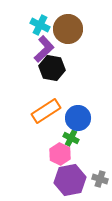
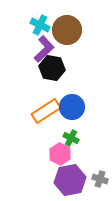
brown circle: moved 1 px left, 1 px down
blue circle: moved 6 px left, 11 px up
